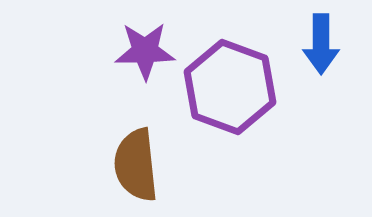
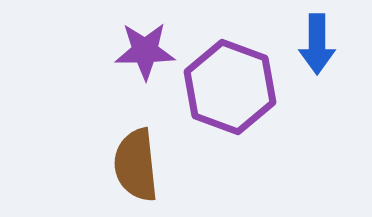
blue arrow: moved 4 px left
